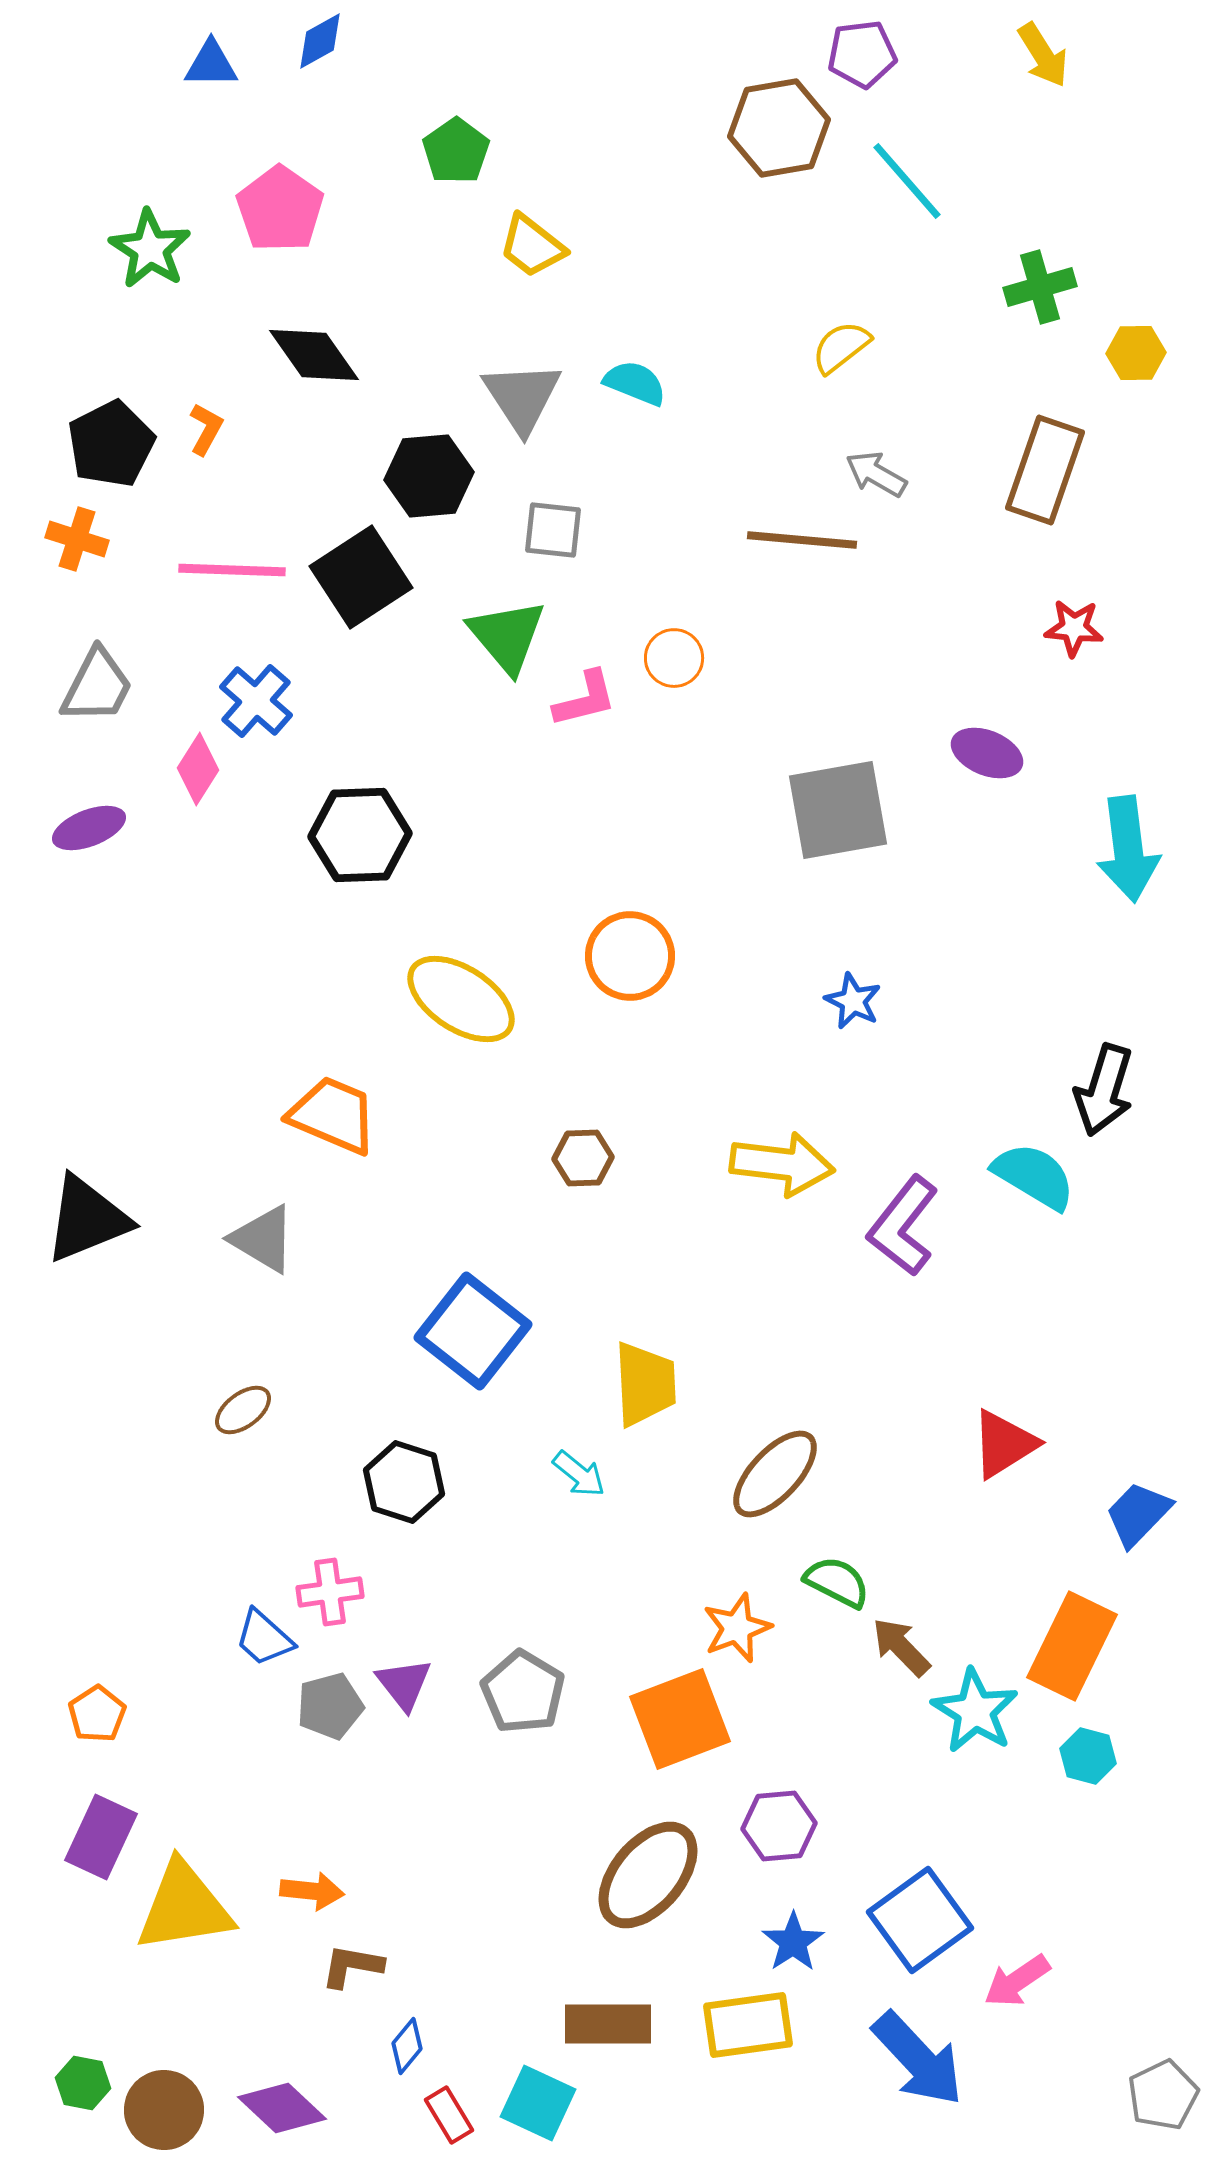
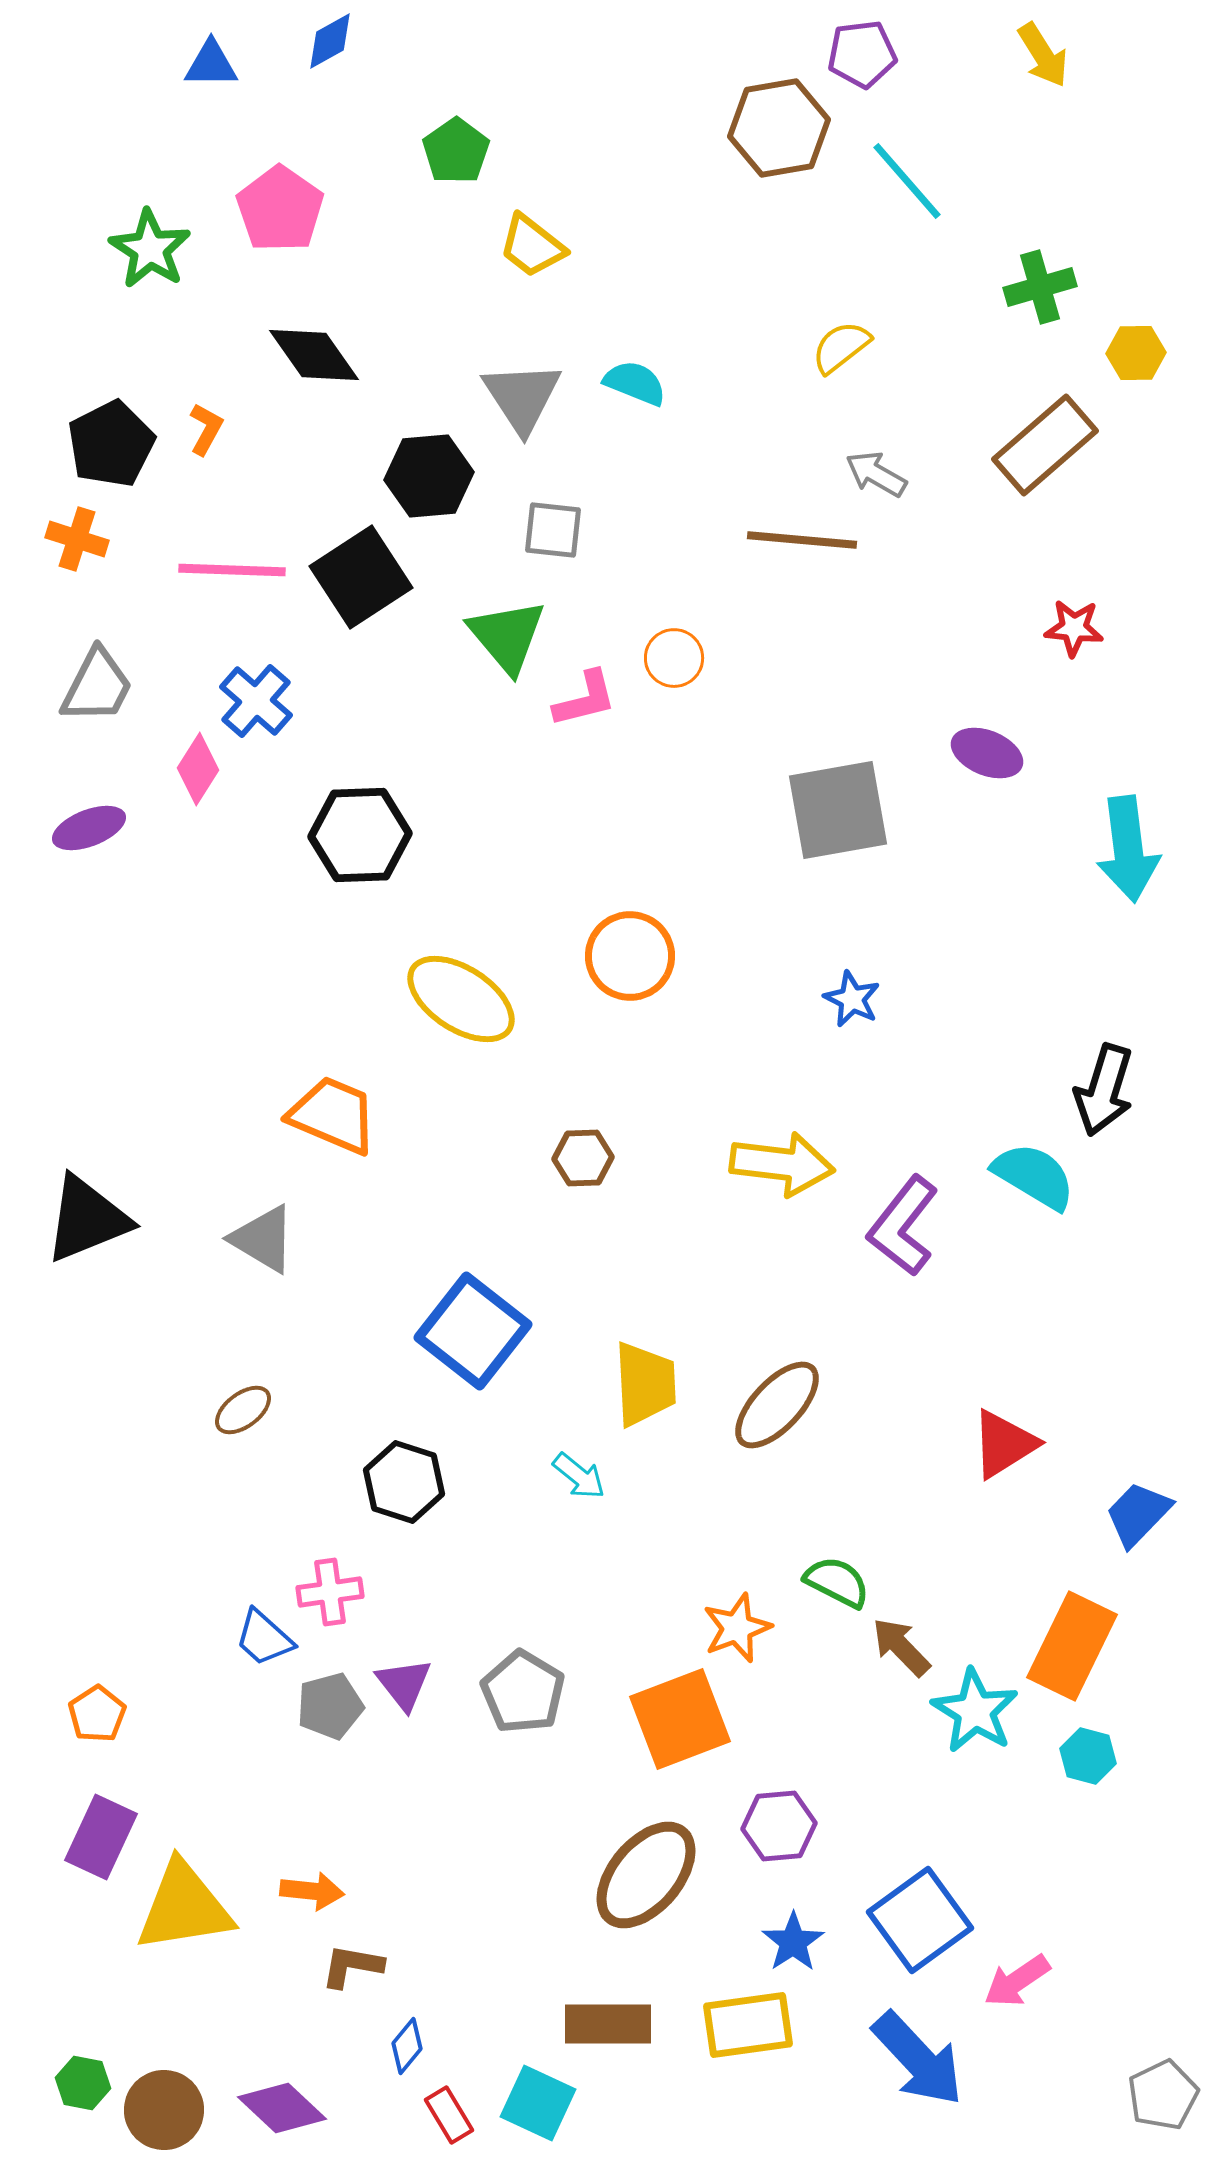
blue diamond at (320, 41): moved 10 px right
brown rectangle at (1045, 470): moved 25 px up; rotated 30 degrees clockwise
blue star at (853, 1001): moved 1 px left, 2 px up
cyan arrow at (579, 1474): moved 2 px down
brown ellipse at (775, 1474): moved 2 px right, 69 px up
brown ellipse at (648, 1875): moved 2 px left
